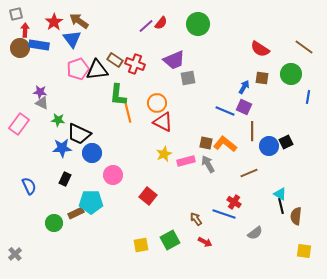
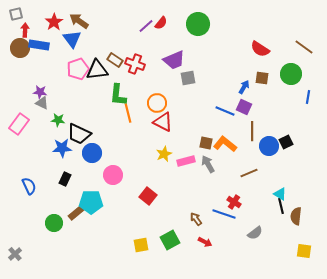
brown rectangle at (76, 213): rotated 14 degrees counterclockwise
